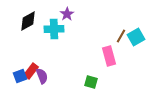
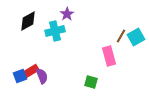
cyan cross: moved 1 px right, 2 px down; rotated 12 degrees counterclockwise
red rectangle: rotated 21 degrees clockwise
